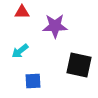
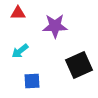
red triangle: moved 4 px left, 1 px down
black square: rotated 36 degrees counterclockwise
blue square: moved 1 px left
